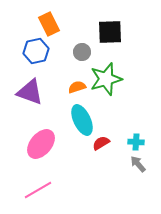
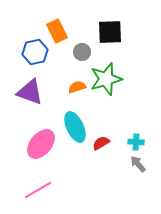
orange rectangle: moved 8 px right, 7 px down
blue hexagon: moved 1 px left, 1 px down
cyan ellipse: moved 7 px left, 7 px down
